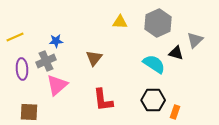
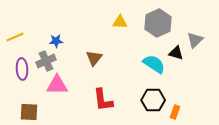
pink triangle: rotated 40 degrees clockwise
